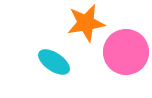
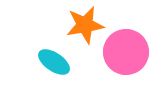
orange star: moved 1 px left, 2 px down
